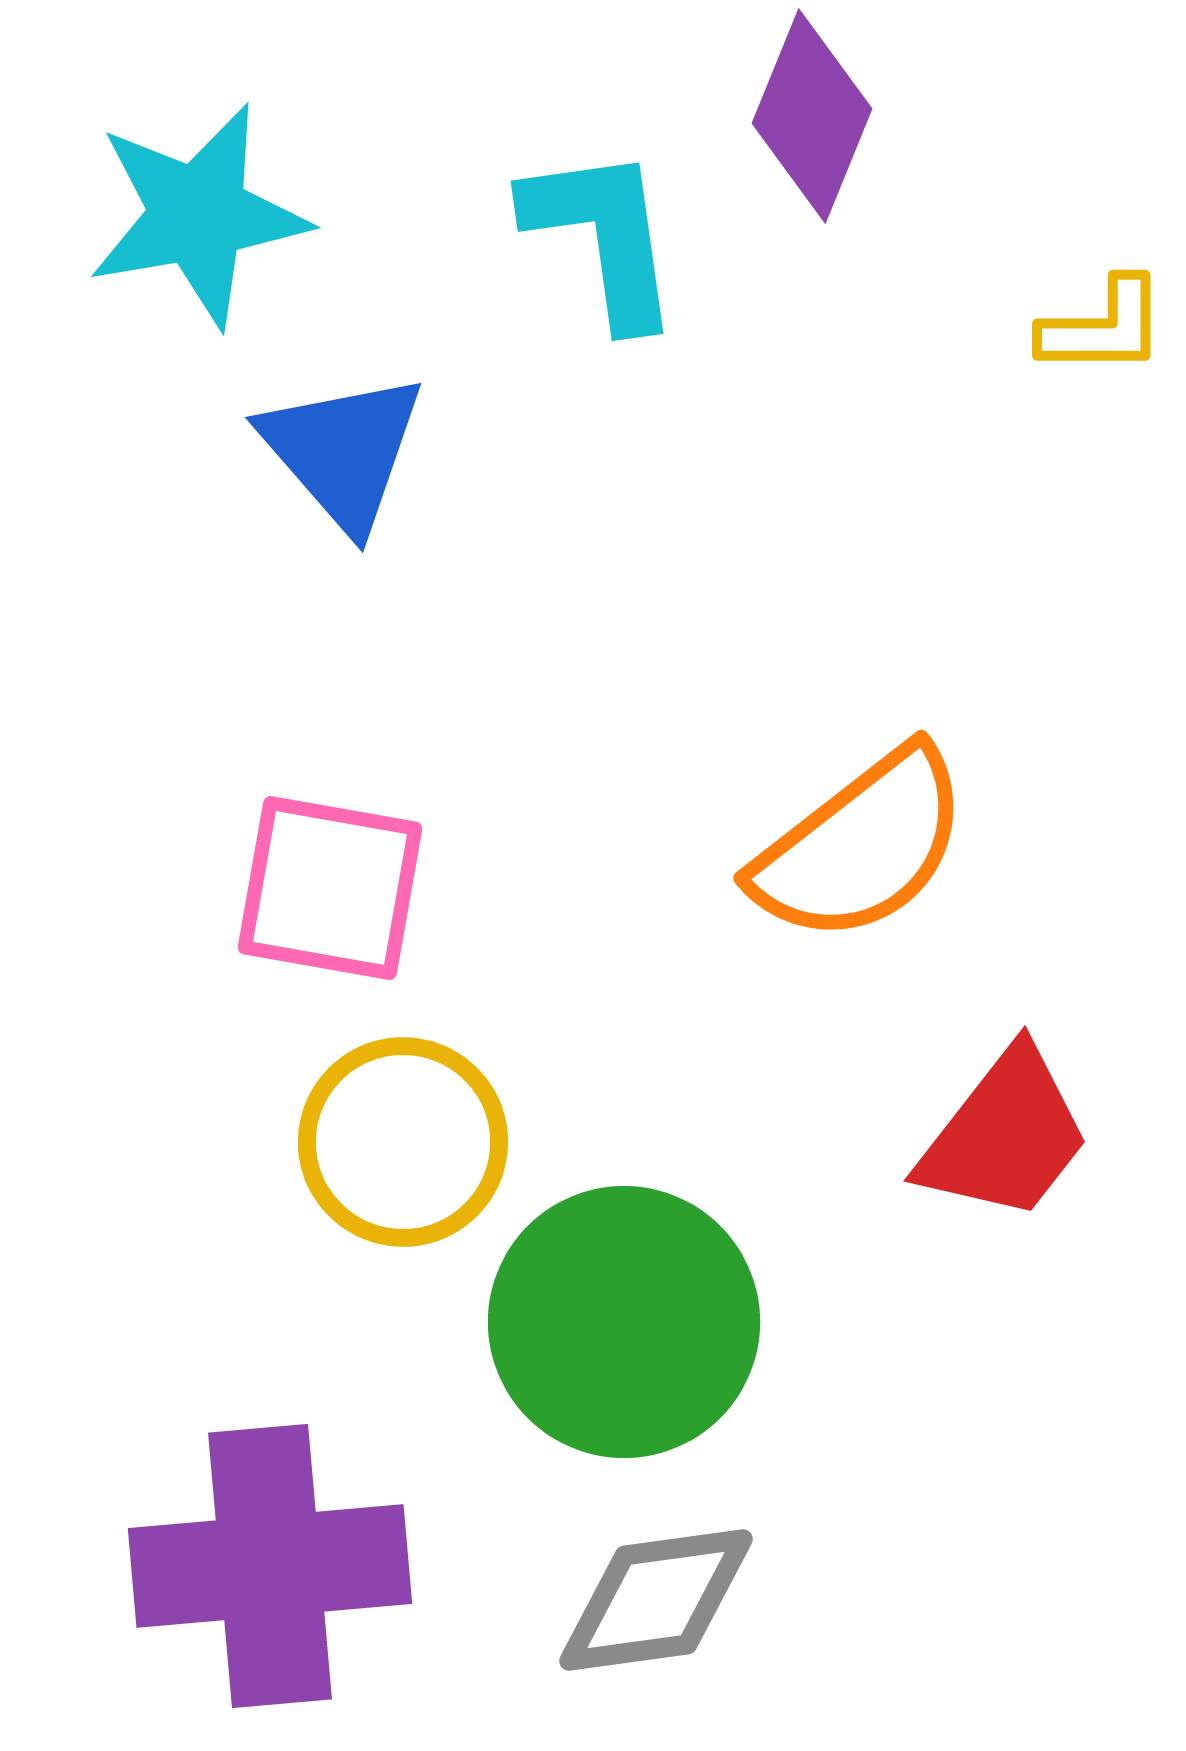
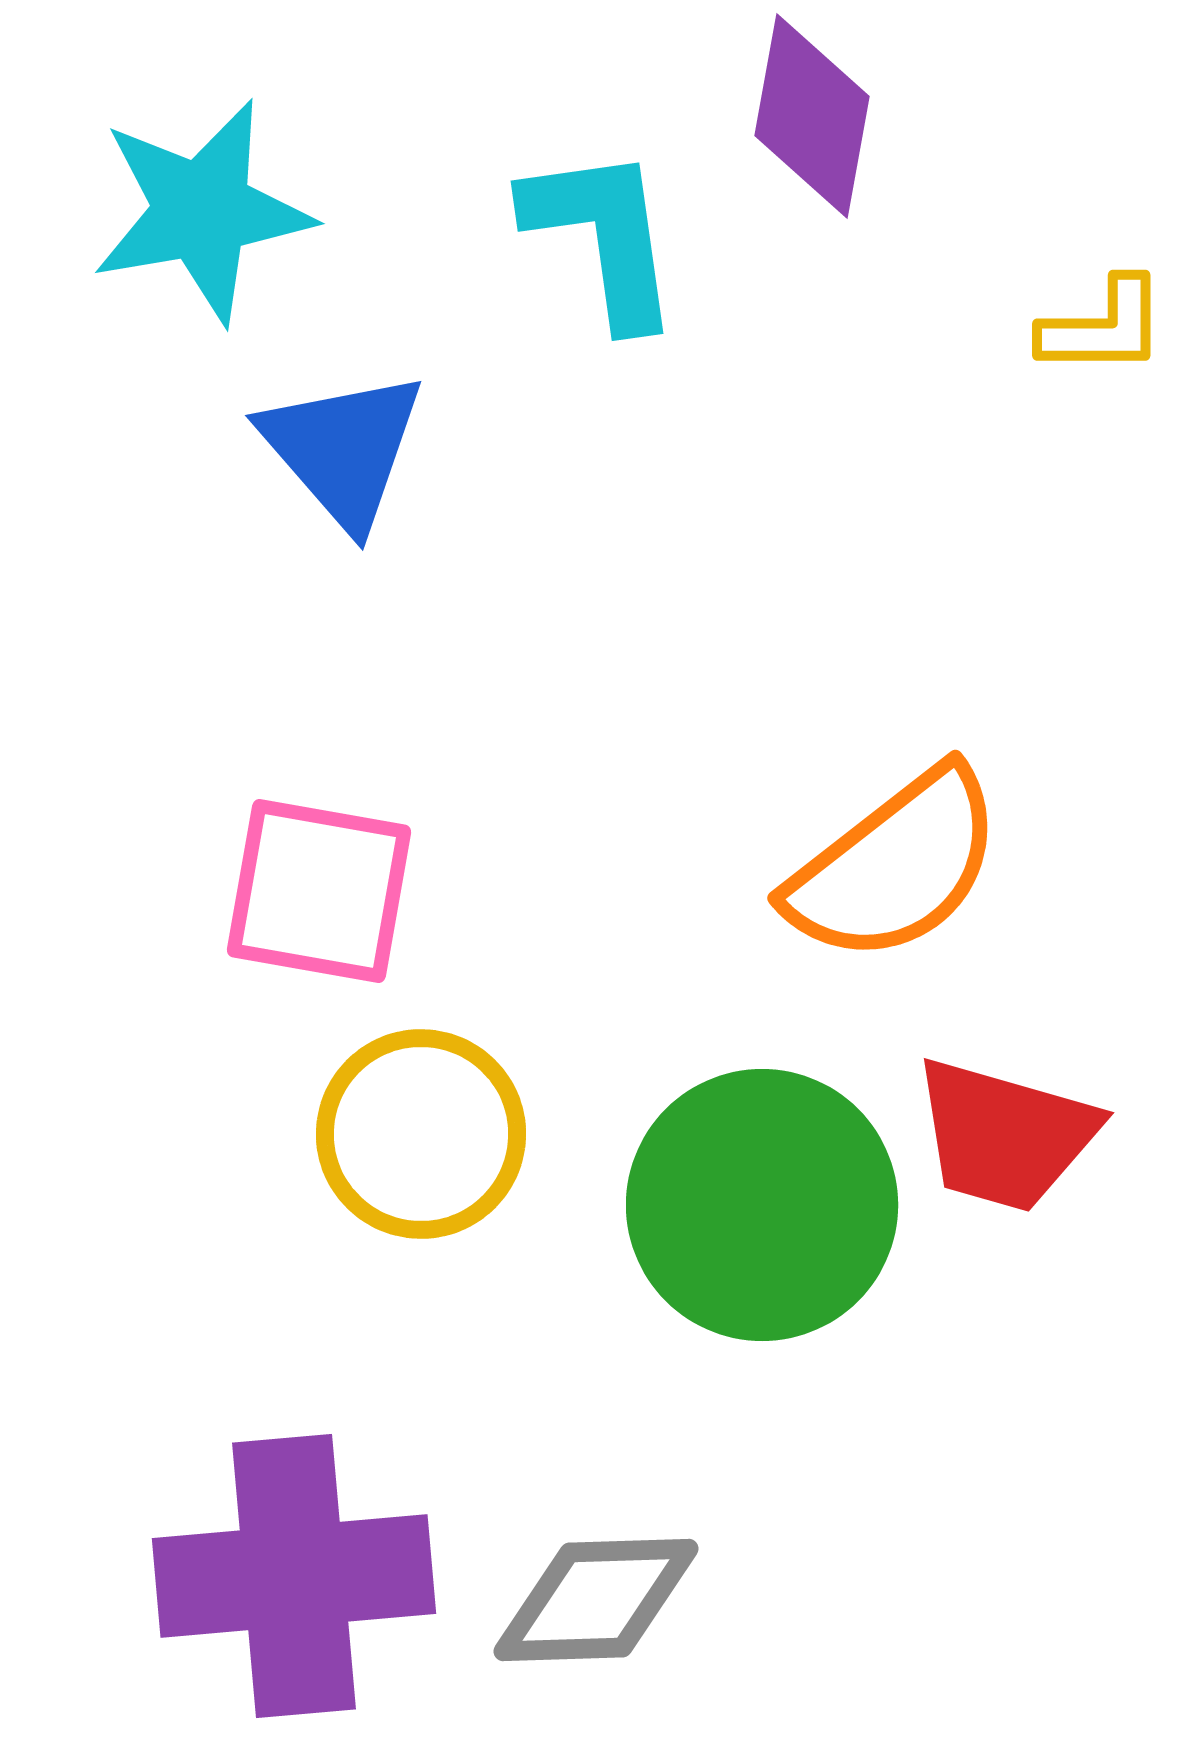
purple diamond: rotated 12 degrees counterclockwise
cyan star: moved 4 px right, 4 px up
blue triangle: moved 2 px up
orange semicircle: moved 34 px right, 20 px down
pink square: moved 11 px left, 3 px down
red trapezoid: rotated 68 degrees clockwise
yellow circle: moved 18 px right, 8 px up
green circle: moved 138 px right, 117 px up
purple cross: moved 24 px right, 10 px down
gray diamond: moved 60 px left; rotated 6 degrees clockwise
